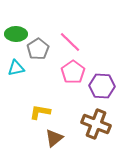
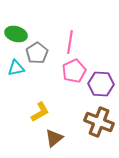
green ellipse: rotated 15 degrees clockwise
pink line: rotated 55 degrees clockwise
gray pentagon: moved 1 px left, 4 px down
pink pentagon: moved 1 px right, 1 px up; rotated 10 degrees clockwise
purple hexagon: moved 1 px left, 2 px up
yellow L-shape: rotated 140 degrees clockwise
brown cross: moved 3 px right, 2 px up
